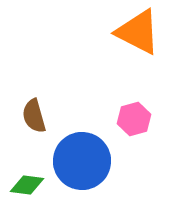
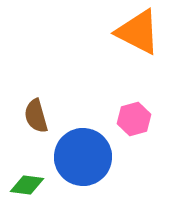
brown semicircle: moved 2 px right
blue circle: moved 1 px right, 4 px up
